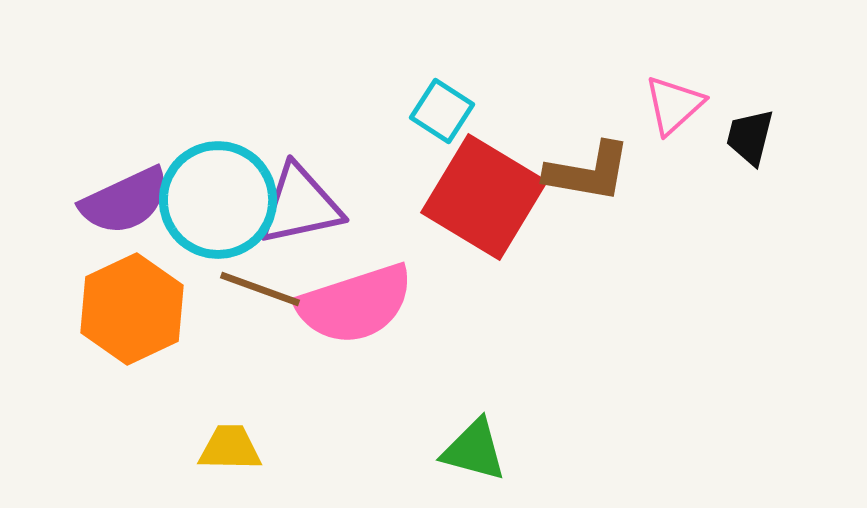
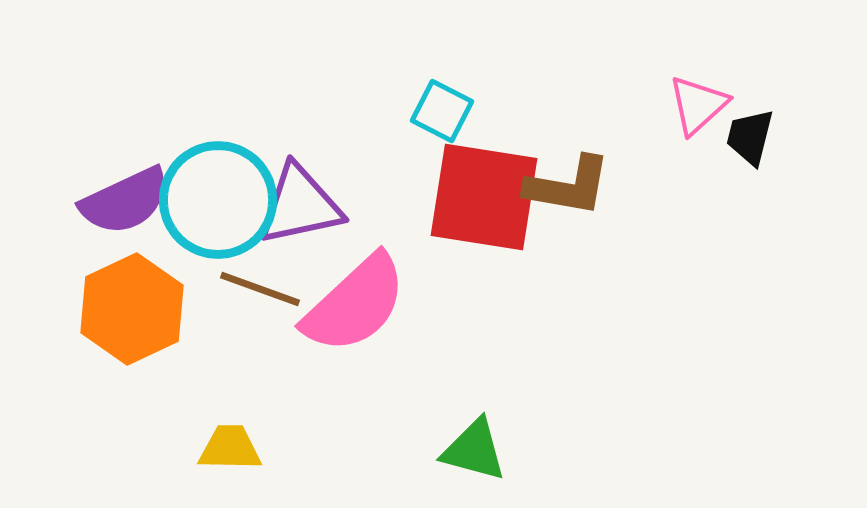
pink triangle: moved 24 px right
cyan square: rotated 6 degrees counterclockwise
brown L-shape: moved 20 px left, 14 px down
red square: rotated 22 degrees counterclockwise
pink semicircle: rotated 25 degrees counterclockwise
